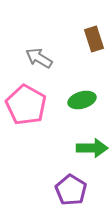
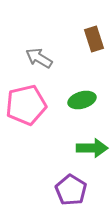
pink pentagon: rotated 30 degrees clockwise
